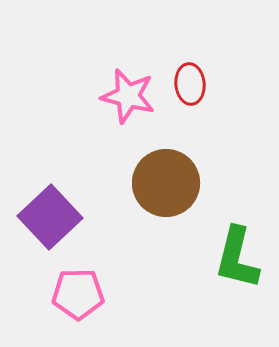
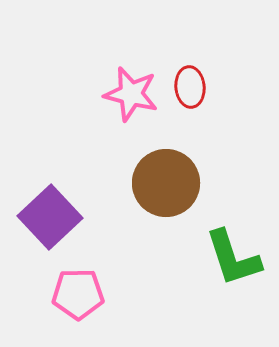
red ellipse: moved 3 px down
pink star: moved 3 px right, 2 px up
green L-shape: moved 4 px left; rotated 32 degrees counterclockwise
